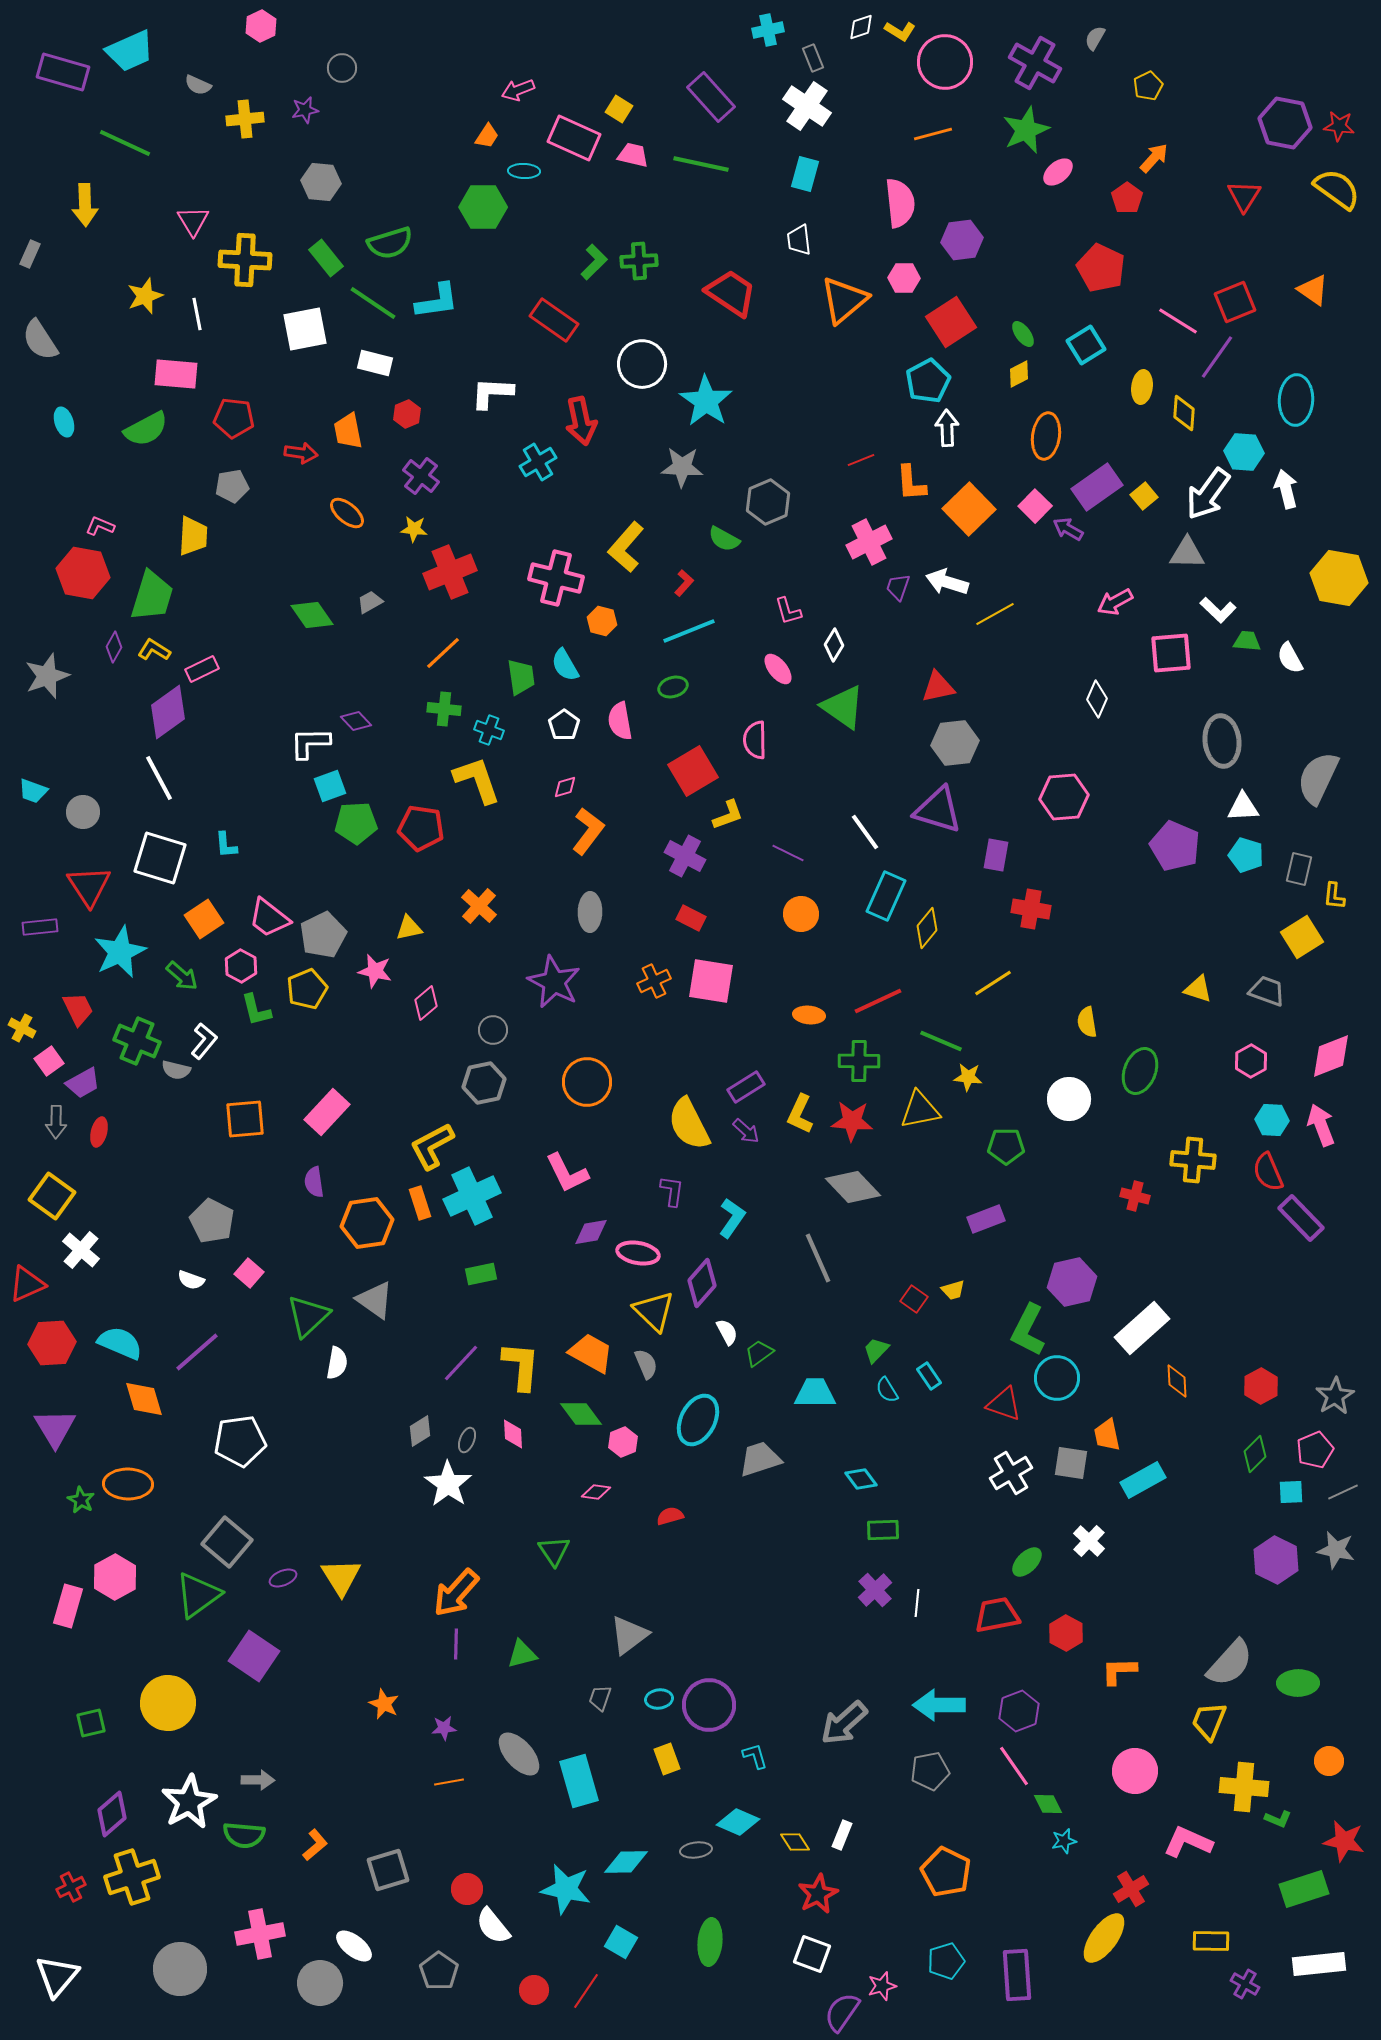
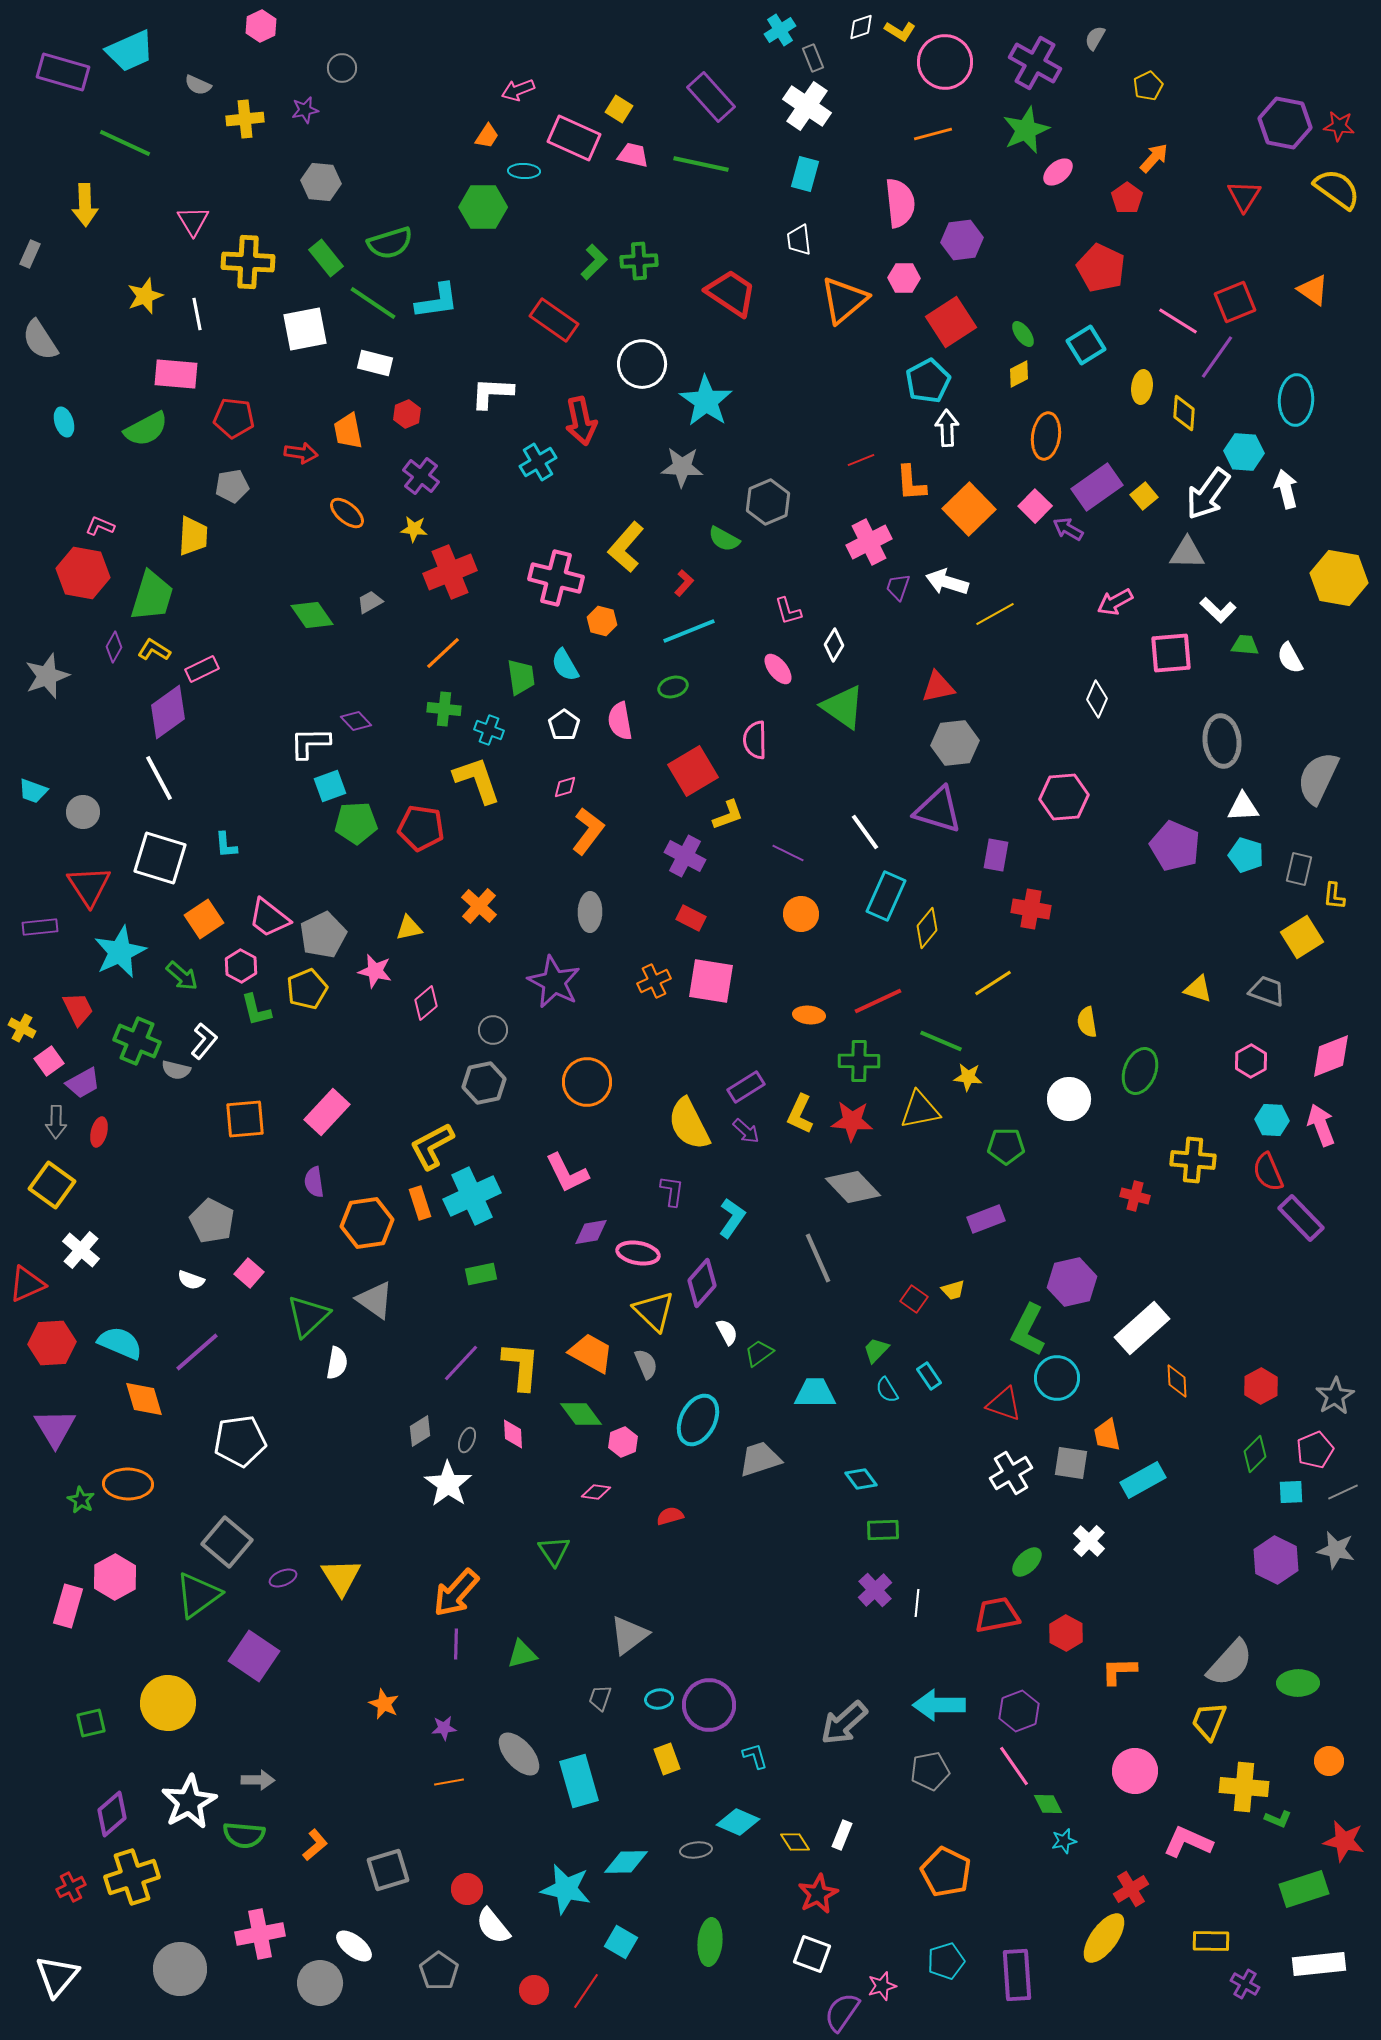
cyan cross at (768, 30): moved 12 px right; rotated 20 degrees counterclockwise
yellow cross at (245, 260): moved 3 px right, 2 px down
green trapezoid at (1247, 641): moved 2 px left, 4 px down
yellow square at (52, 1196): moved 11 px up
